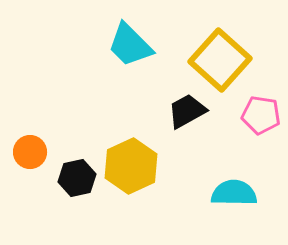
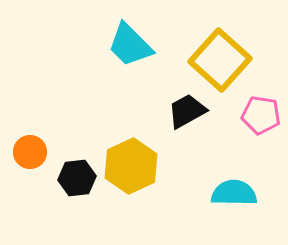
black hexagon: rotated 6 degrees clockwise
